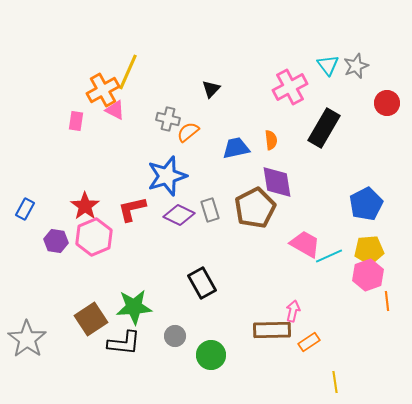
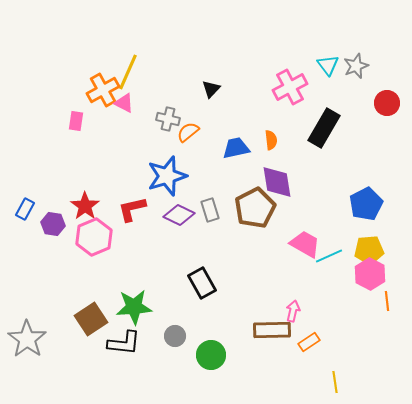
pink triangle at (115, 110): moved 9 px right, 7 px up
purple hexagon at (56, 241): moved 3 px left, 17 px up
pink hexagon at (368, 275): moved 2 px right, 1 px up; rotated 12 degrees counterclockwise
